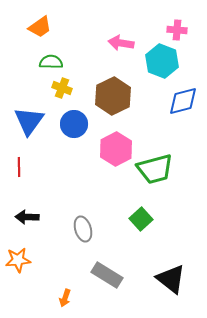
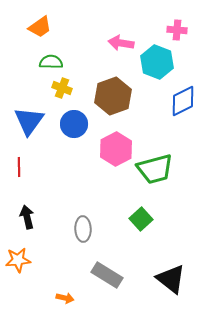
cyan hexagon: moved 5 px left, 1 px down
brown hexagon: rotated 6 degrees clockwise
blue diamond: rotated 12 degrees counterclockwise
black arrow: rotated 75 degrees clockwise
gray ellipse: rotated 15 degrees clockwise
orange arrow: rotated 96 degrees counterclockwise
